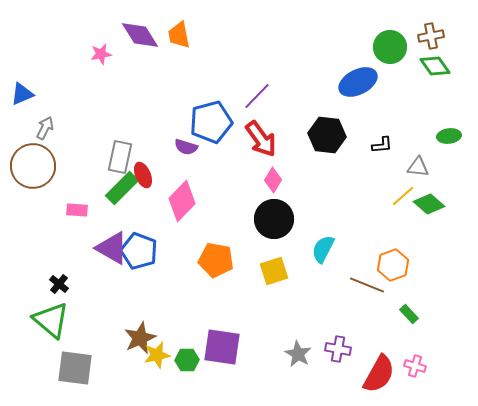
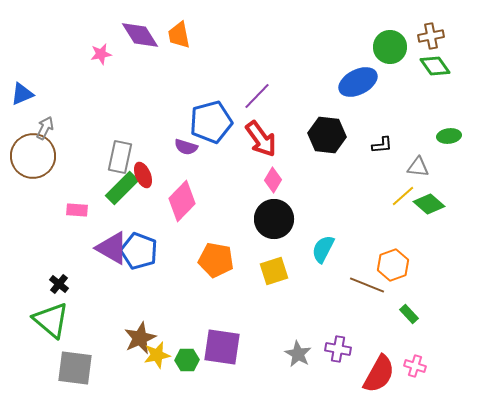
brown circle at (33, 166): moved 10 px up
